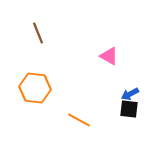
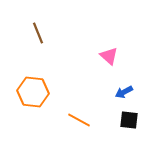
pink triangle: rotated 12 degrees clockwise
orange hexagon: moved 2 px left, 4 px down
blue arrow: moved 6 px left, 2 px up
black square: moved 11 px down
